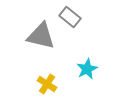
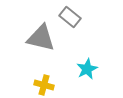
gray triangle: moved 2 px down
yellow cross: moved 3 px left, 1 px down; rotated 18 degrees counterclockwise
